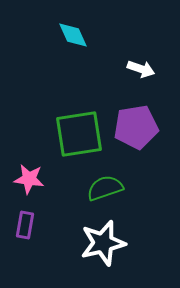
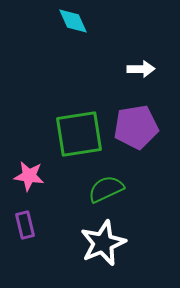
cyan diamond: moved 14 px up
white arrow: rotated 20 degrees counterclockwise
pink star: moved 3 px up
green semicircle: moved 1 px right, 1 px down; rotated 6 degrees counterclockwise
purple rectangle: rotated 24 degrees counterclockwise
white star: rotated 9 degrees counterclockwise
